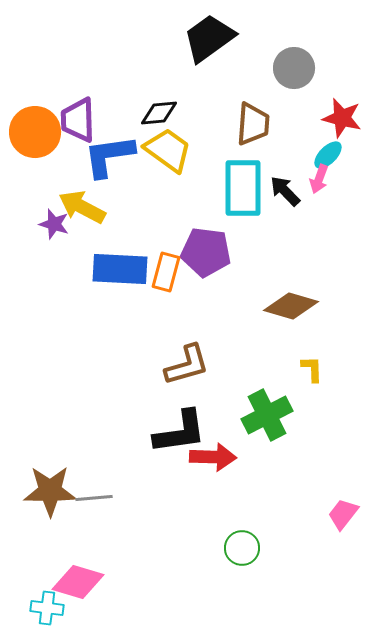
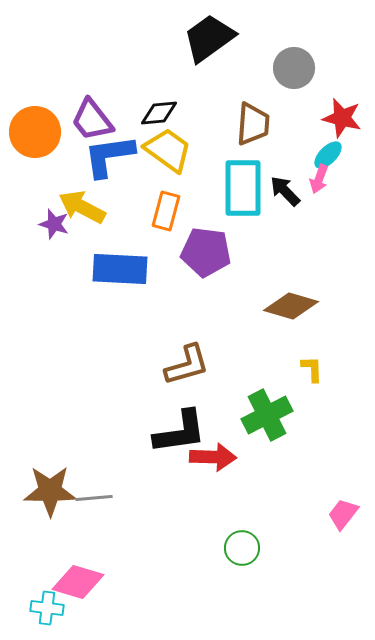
purple trapezoid: moved 14 px right; rotated 36 degrees counterclockwise
orange rectangle: moved 61 px up
